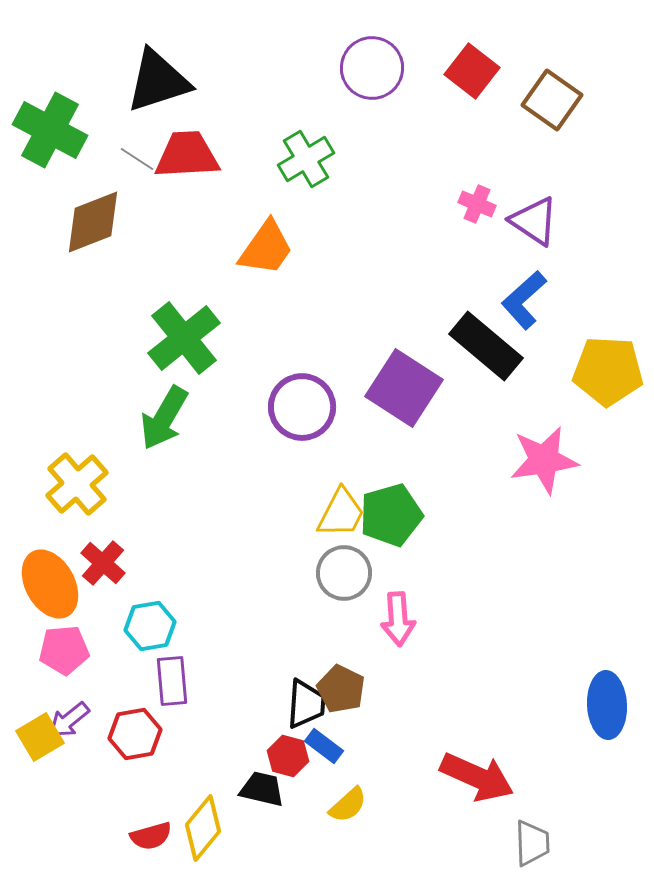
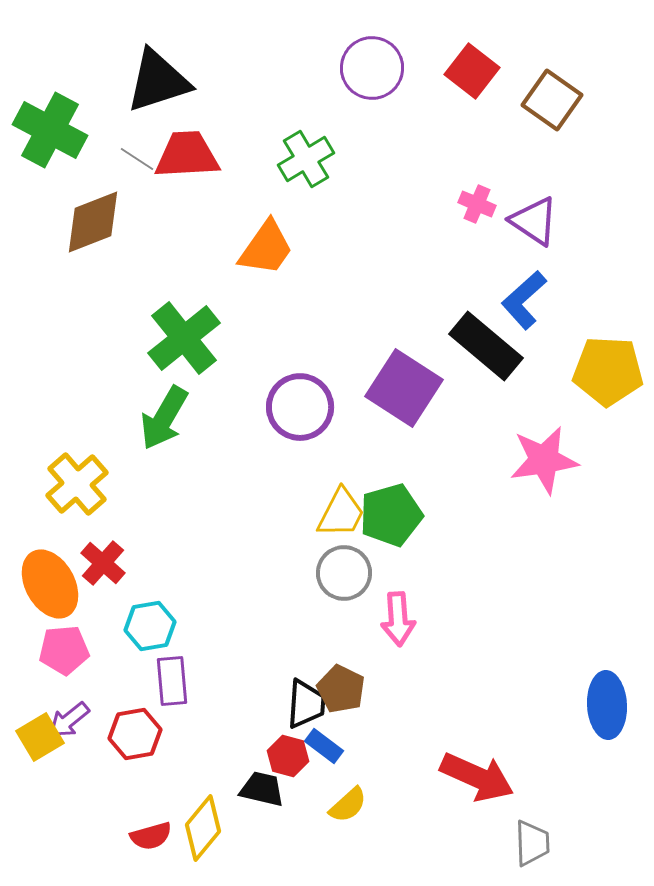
purple circle at (302, 407): moved 2 px left
